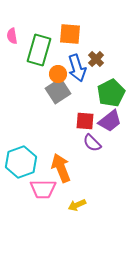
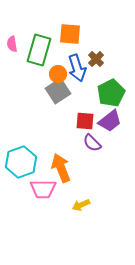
pink semicircle: moved 8 px down
yellow arrow: moved 4 px right
